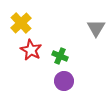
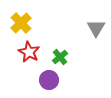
red star: moved 2 px left, 2 px down
green cross: moved 1 px down; rotated 28 degrees clockwise
purple circle: moved 15 px left, 1 px up
